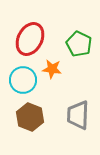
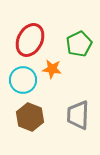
red ellipse: moved 1 px down
green pentagon: rotated 20 degrees clockwise
